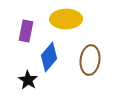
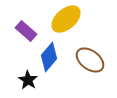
yellow ellipse: rotated 40 degrees counterclockwise
purple rectangle: rotated 60 degrees counterclockwise
brown ellipse: rotated 60 degrees counterclockwise
